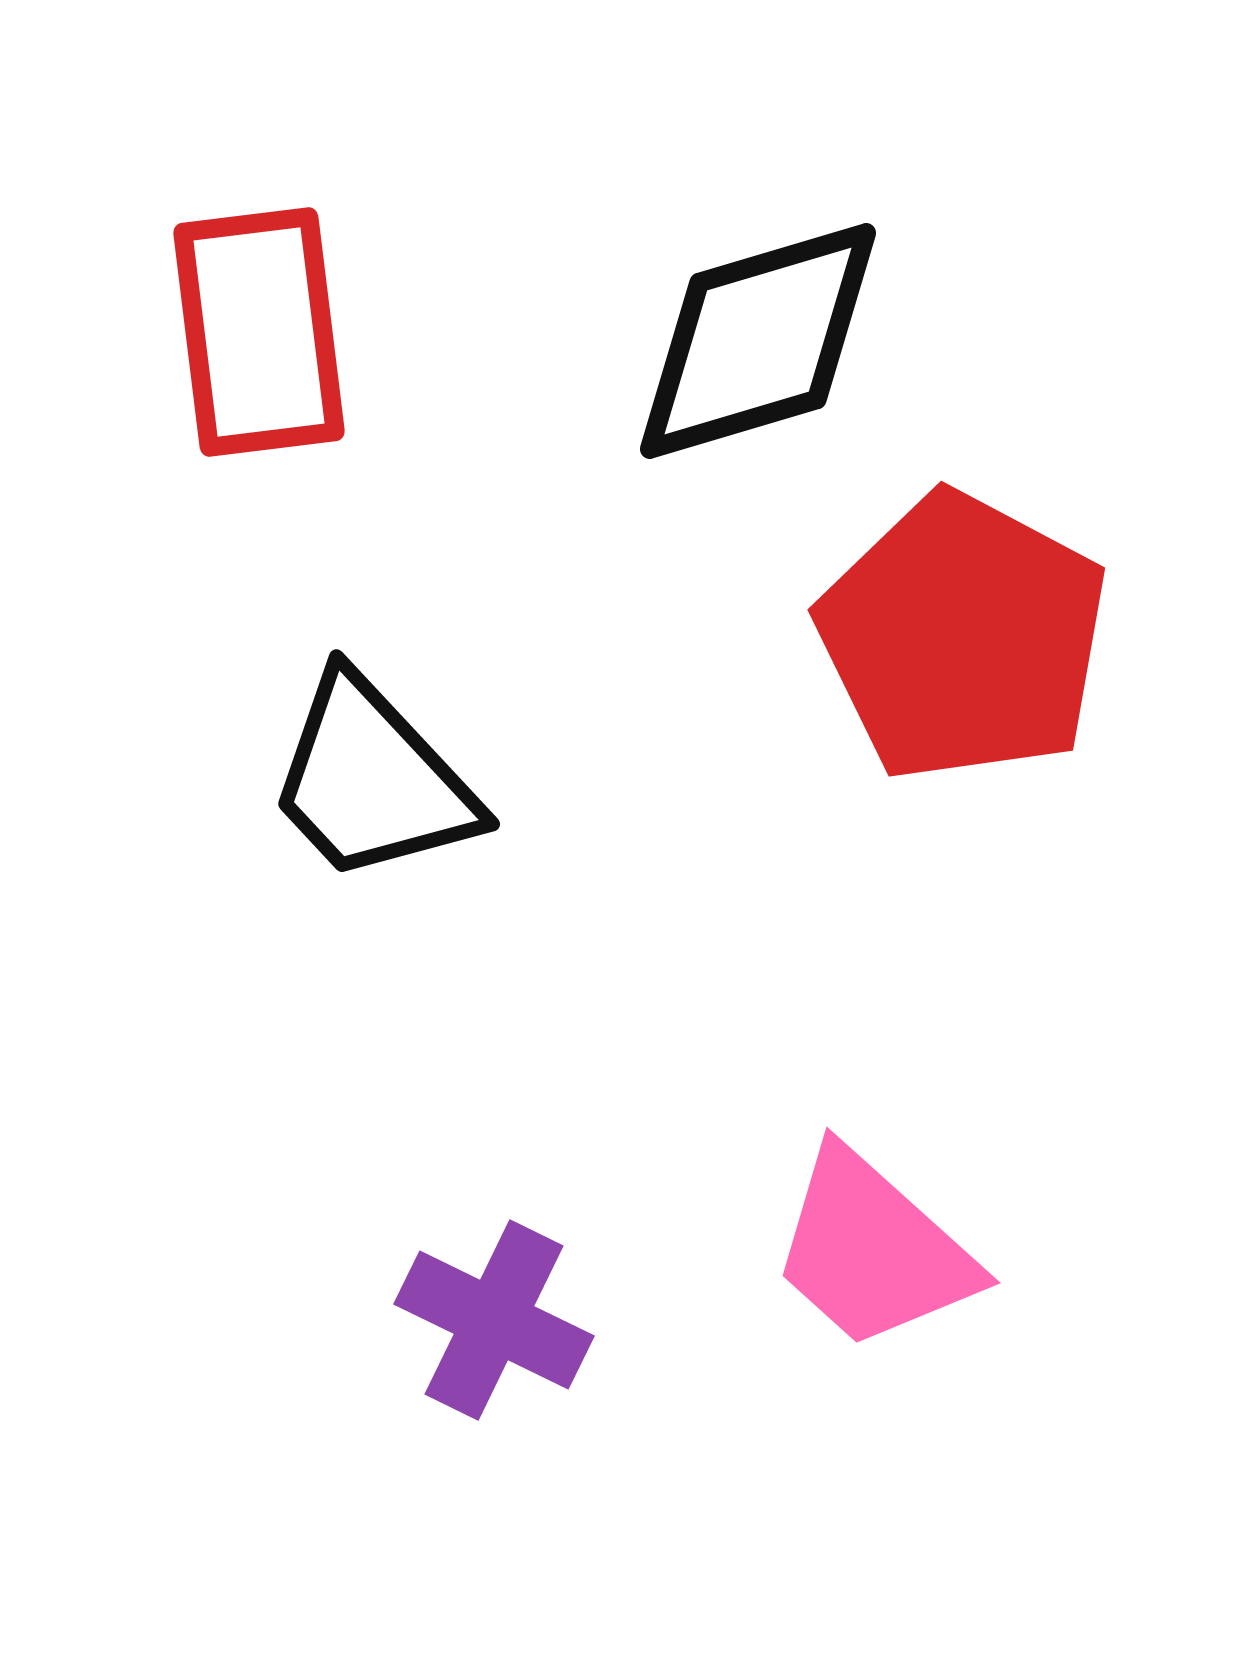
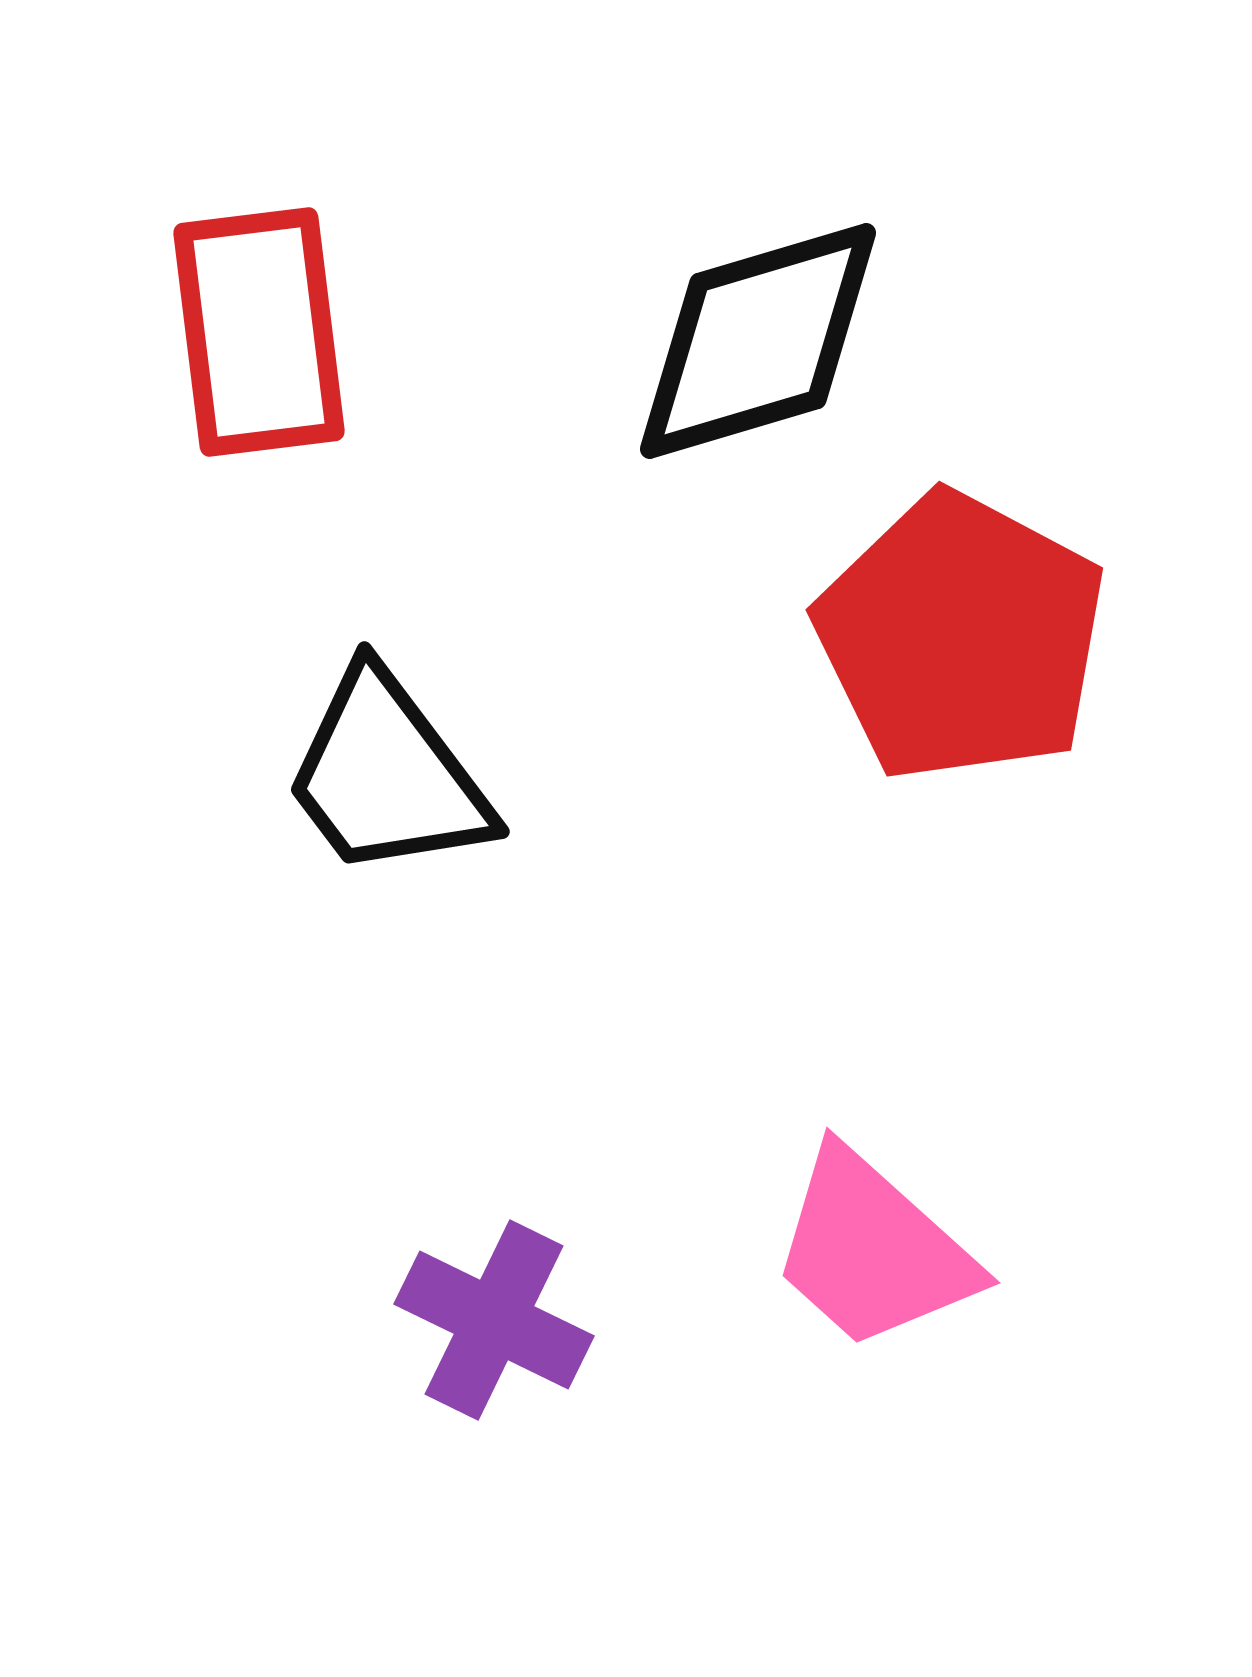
red pentagon: moved 2 px left
black trapezoid: moved 15 px right, 5 px up; rotated 6 degrees clockwise
